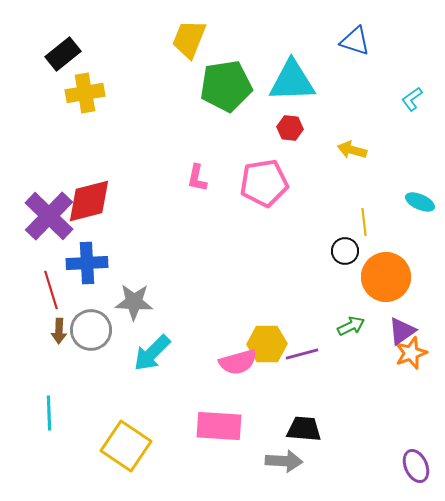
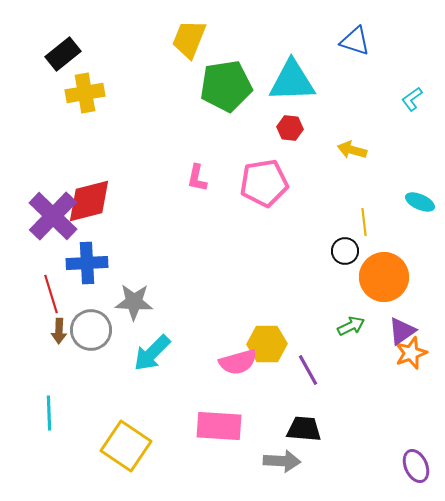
purple cross: moved 4 px right
orange circle: moved 2 px left
red line: moved 4 px down
purple line: moved 6 px right, 16 px down; rotated 76 degrees clockwise
gray arrow: moved 2 px left
